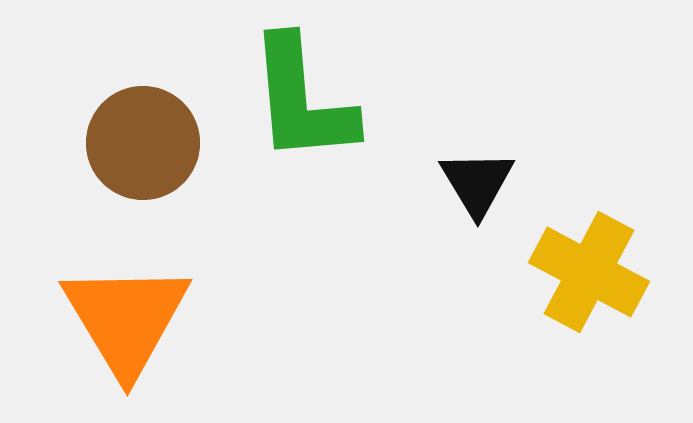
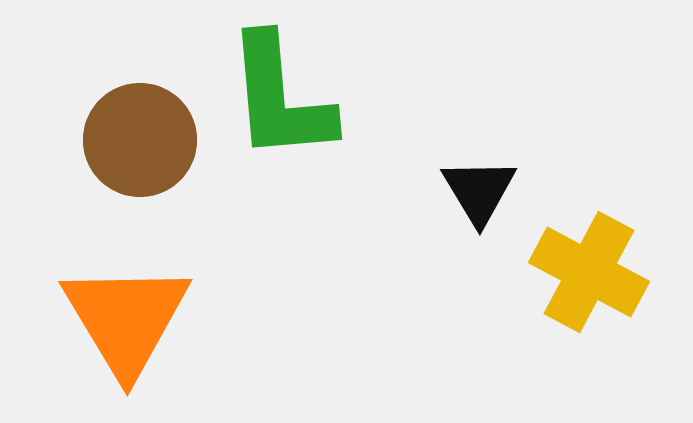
green L-shape: moved 22 px left, 2 px up
brown circle: moved 3 px left, 3 px up
black triangle: moved 2 px right, 8 px down
